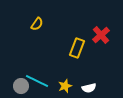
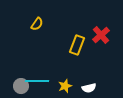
yellow rectangle: moved 3 px up
cyan line: rotated 25 degrees counterclockwise
